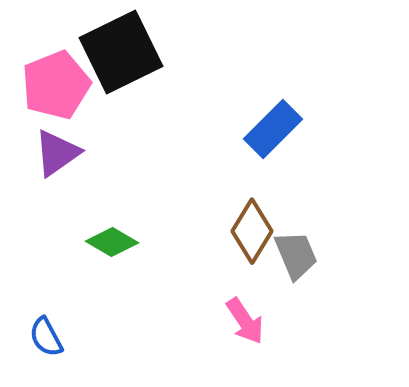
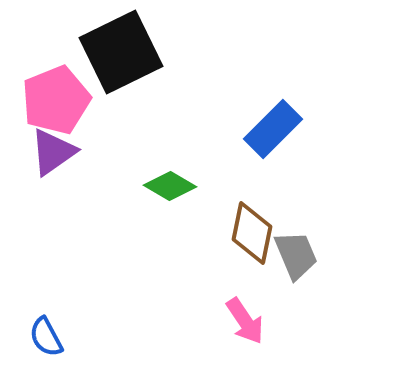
pink pentagon: moved 15 px down
purple triangle: moved 4 px left, 1 px up
brown diamond: moved 2 px down; rotated 20 degrees counterclockwise
green diamond: moved 58 px right, 56 px up
